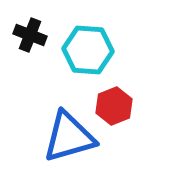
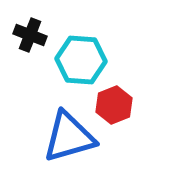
cyan hexagon: moved 7 px left, 10 px down
red hexagon: moved 1 px up
